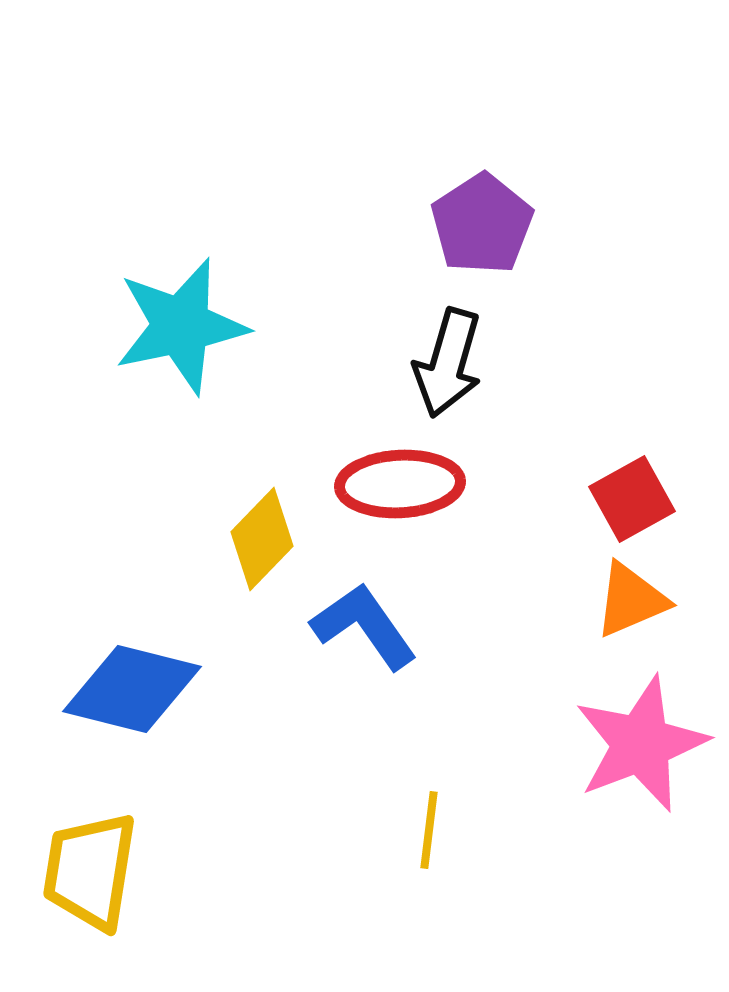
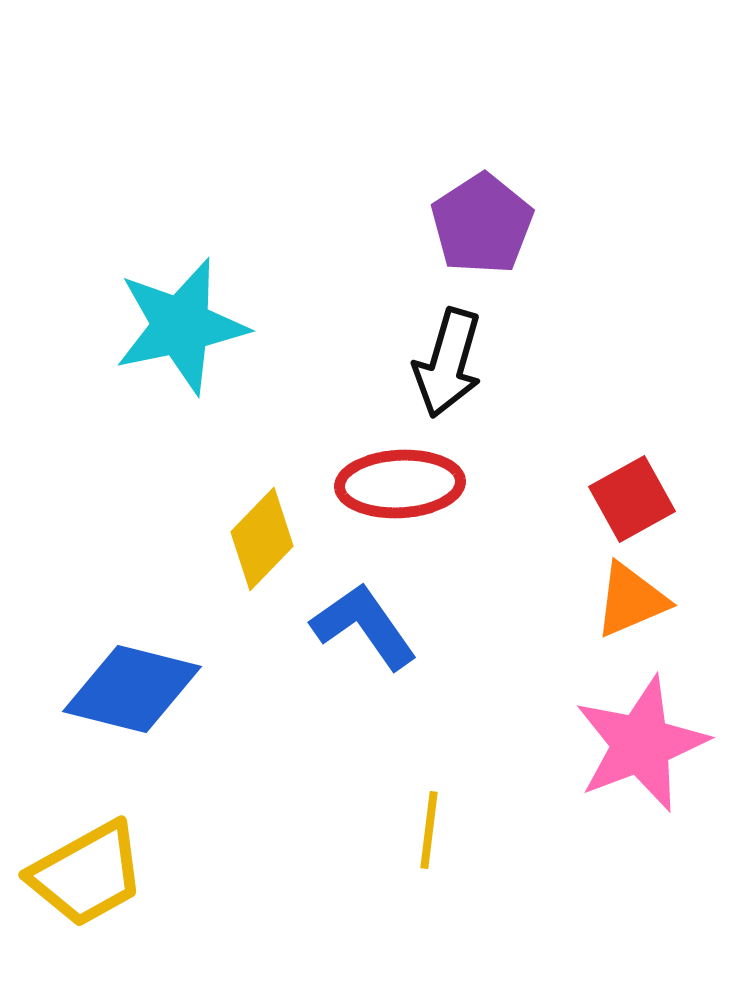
yellow trapezoid: moved 3 px left, 3 px down; rotated 128 degrees counterclockwise
